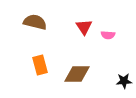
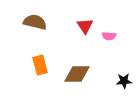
red triangle: moved 1 px right, 1 px up
pink semicircle: moved 1 px right, 1 px down
